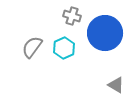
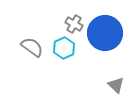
gray cross: moved 2 px right, 8 px down; rotated 12 degrees clockwise
gray semicircle: rotated 90 degrees clockwise
gray triangle: rotated 12 degrees clockwise
